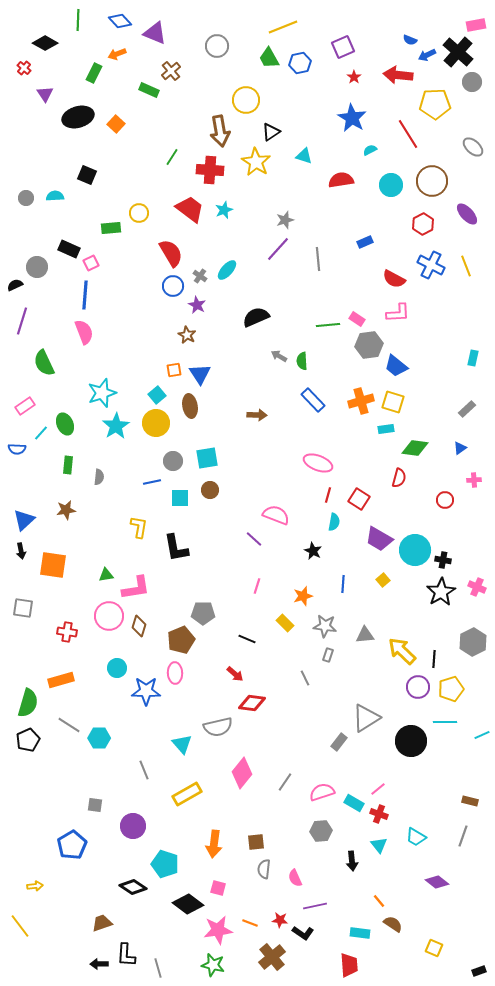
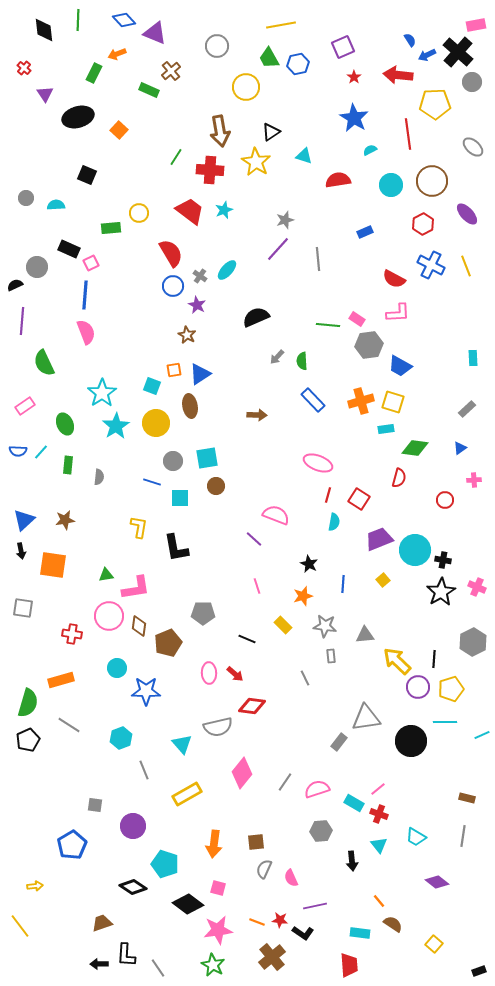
blue diamond at (120, 21): moved 4 px right, 1 px up
yellow line at (283, 27): moved 2 px left, 2 px up; rotated 12 degrees clockwise
blue semicircle at (410, 40): rotated 144 degrees counterclockwise
black diamond at (45, 43): moved 1 px left, 13 px up; rotated 55 degrees clockwise
blue hexagon at (300, 63): moved 2 px left, 1 px down
yellow circle at (246, 100): moved 13 px up
blue star at (352, 118): moved 2 px right
orange square at (116, 124): moved 3 px right, 6 px down
red line at (408, 134): rotated 24 degrees clockwise
green line at (172, 157): moved 4 px right
red semicircle at (341, 180): moved 3 px left
cyan semicircle at (55, 196): moved 1 px right, 9 px down
red trapezoid at (190, 209): moved 2 px down
blue rectangle at (365, 242): moved 10 px up
purple line at (22, 321): rotated 12 degrees counterclockwise
green line at (328, 325): rotated 10 degrees clockwise
pink semicircle at (84, 332): moved 2 px right
gray arrow at (279, 356): moved 2 px left, 1 px down; rotated 77 degrees counterclockwise
cyan rectangle at (473, 358): rotated 14 degrees counterclockwise
blue trapezoid at (396, 366): moved 4 px right; rotated 10 degrees counterclockwise
blue triangle at (200, 374): rotated 30 degrees clockwise
cyan star at (102, 393): rotated 16 degrees counterclockwise
cyan square at (157, 395): moved 5 px left, 9 px up; rotated 30 degrees counterclockwise
cyan line at (41, 433): moved 19 px down
blue semicircle at (17, 449): moved 1 px right, 2 px down
blue line at (152, 482): rotated 30 degrees clockwise
brown circle at (210, 490): moved 6 px right, 4 px up
brown star at (66, 510): moved 1 px left, 10 px down
purple trapezoid at (379, 539): rotated 128 degrees clockwise
black star at (313, 551): moved 4 px left, 13 px down
pink line at (257, 586): rotated 35 degrees counterclockwise
yellow rectangle at (285, 623): moved 2 px left, 2 px down
brown diamond at (139, 626): rotated 10 degrees counterclockwise
red cross at (67, 632): moved 5 px right, 2 px down
brown pentagon at (181, 640): moved 13 px left, 3 px down
yellow arrow at (402, 651): moved 5 px left, 10 px down
gray rectangle at (328, 655): moved 3 px right, 1 px down; rotated 24 degrees counterclockwise
pink ellipse at (175, 673): moved 34 px right
red diamond at (252, 703): moved 3 px down
gray triangle at (366, 718): rotated 24 degrees clockwise
cyan hexagon at (99, 738): moved 22 px right; rotated 20 degrees counterclockwise
pink semicircle at (322, 792): moved 5 px left, 3 px up
brown rectangle at (470, 801): moved 3 px left, 3 px up
gray line at (463, 836): rotated 10 degrees counterclockwise
gray semicircle at (264, 869): rotated 18 degrees clockwise
pink semicircle at (295, 878): moved 4 px left
orange line at (250, 923): moved 7 px right, 1 px up
yellow square at (434, 948): moved 4 px up; rotated 18 degrees clockwise
green star at (213, 965): rotated 15 degrees clockwise
gray line at (158, 968): rotated 18 degrees counterclockwise
